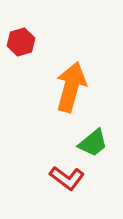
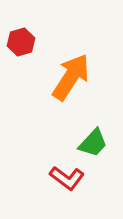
orange arrow: moved 10 px up; rotated 18 degrees clockwise
green trapezoid: rotated 8 degrees counterclockwise
